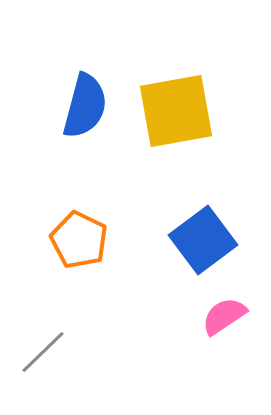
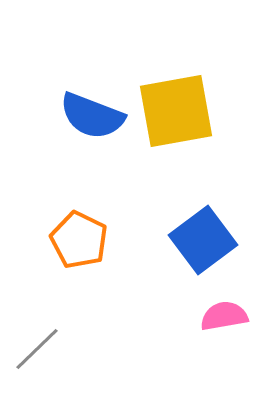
blue semicircle: moved 7 px right, 10 px down; rotated 96 degrees clockwise
pink semicircle: rotated 24 degrees clockwise
gray line: moved 6 px left, 3 px up
